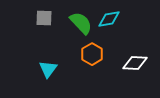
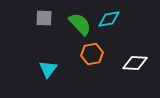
green semicircle: moved 1 px left, 1 px down
orange hexagon: rotated 20 degrees clockwise
